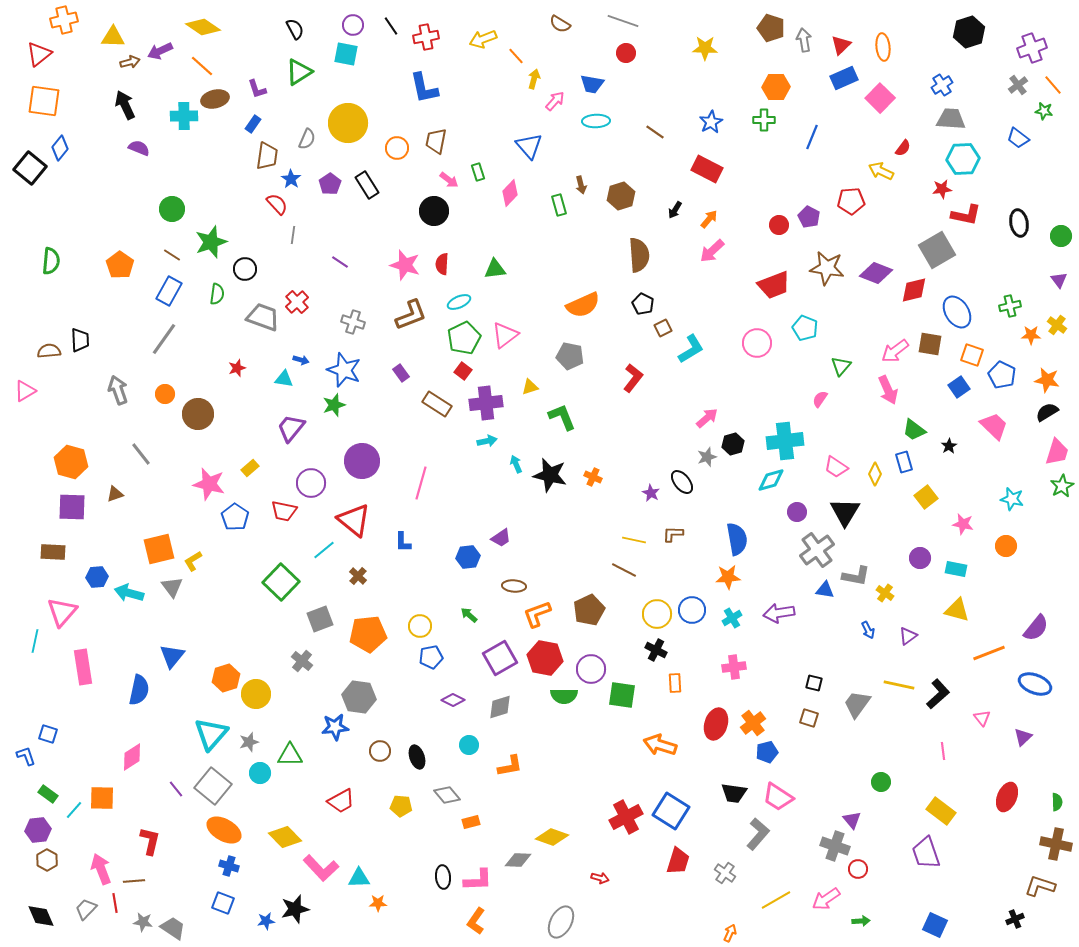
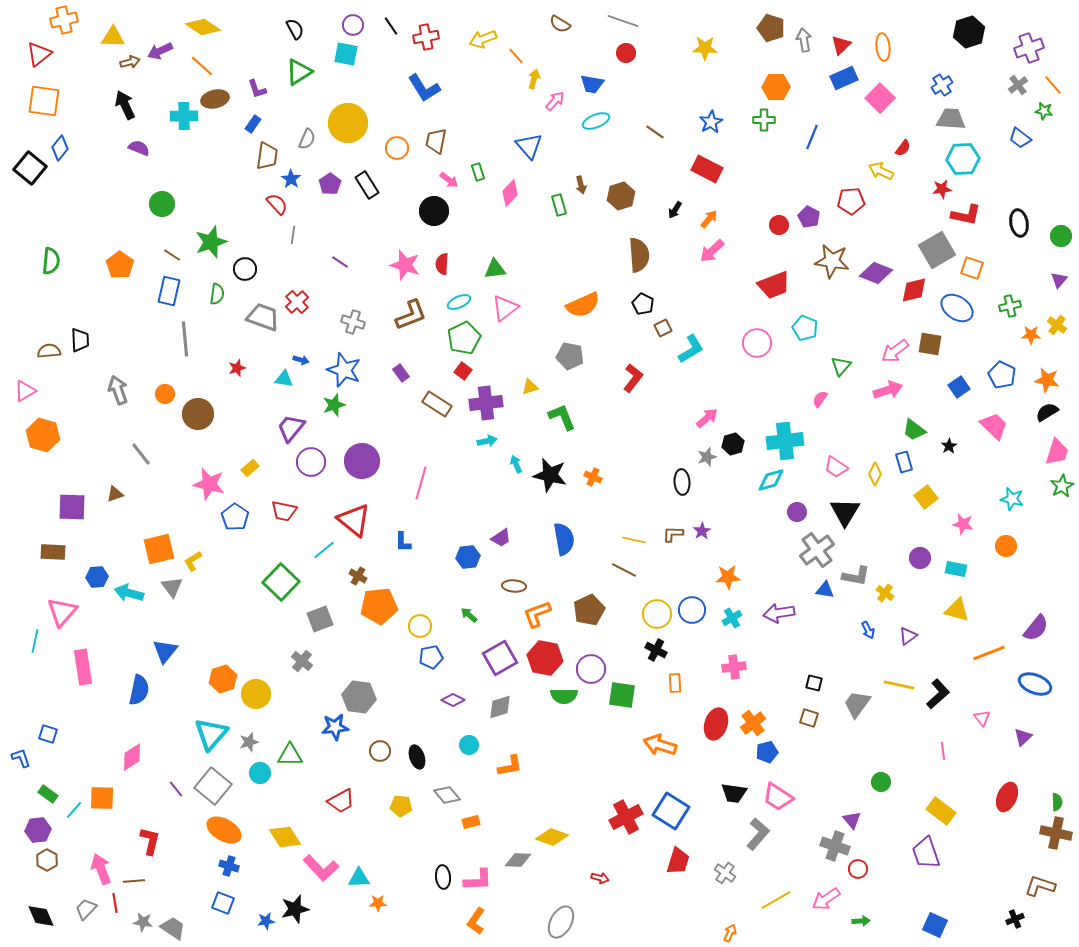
purple cross at (1032, 48): moved 3 px left
blue L-shape at (424, 88): rotated 20 degrees counterclockwise
cyan ellipse at (596, 121): rotated 20 degrees counterclockwise
blue trapezoid at (1018, 138): moved 2 px right
green circle at (172, 209): moved 10 px left, 5 px up
brown star at (827, 268): moved 5 px right, 7 px up
purple triangle at (1059, 280): rotated 18 degrees clockwise
blue rectangle at (169, 291): rotated 16 degrees counterclockwise
blue ellipse at (957, 312): moved 4 px up; rotated 24 degrees counterclockwise
pink triangle at (505, 335): moved 27 px up
gray line at (164, 339): moved 21 px right; rotated 40 degrees counterclockwise
orange square at (972, 355): moved 87 px up
pink arrow at (888, 390): rotated 84 degrees counterclockwise
orange hexagon at (71, 462): moved 28 px left, 27 px up
black ellipse at (682, 482): rotated 35 degrees clockwise
purple circle at (311, 483): moved 21 px up
purple star at (651, 493): moved 51 px right, 38 px down; rotated 12 degrees clockwise
blue semicircle at (737, 539): moved 173 px left
brown cross at (358, 576): rotated 12 degrees counterclockwise
orange pentagon at (368, 634): moved 11 px right, 28 px up
blue triangle at (172, 656): moved 7 px left, 5 px up
orange hexagon at (226, 678): moved 3 px left, 1 px down
blue L-shape at (26, 756): moved 5 px left, 2 px down
yellow diamond at (285, 837): rotated 12 degrees clockwise
brown cross at (1056, 844): moved 11 px up
